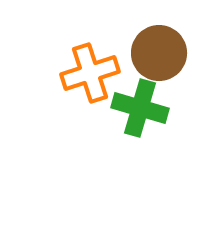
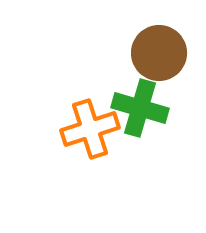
orange cross: moved 56 px down
